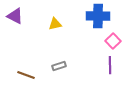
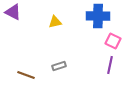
purple triangle: moved 2 px left, 4 px up
yellow triangle: moved 2 px up
pink square: rotated 21 degrees counterclockwise
purple line: rotated 12 degrees clockwise
